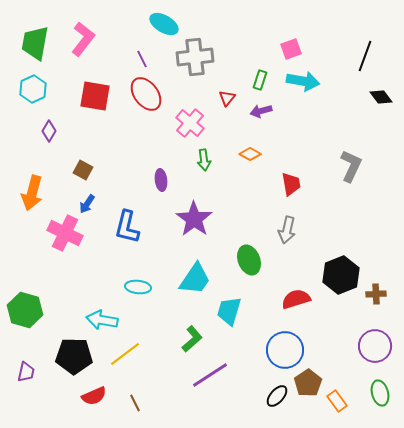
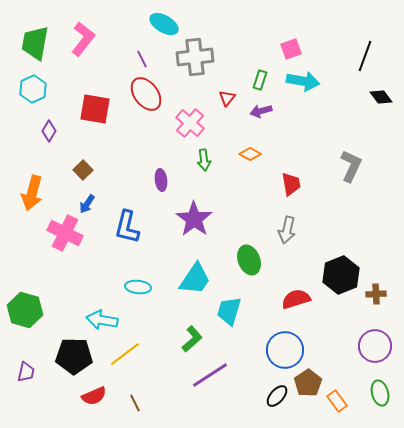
red square at (95, 96): moved 13 px down
brown square at (83, 170): rotated 18 degrees clockwise
